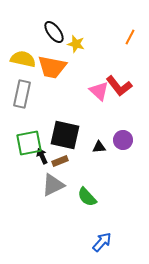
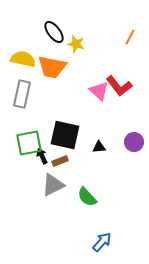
purple circle: moved 11 px right, 2 px down
